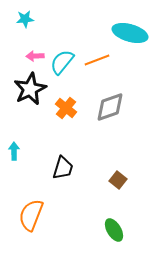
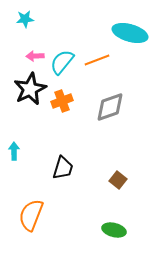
orange cross: moved 4 px left, 7 px up; rotated 30 degrees clockwise
green ellipse: rotated 45 degrees counterclockwise
